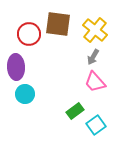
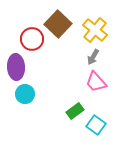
brown square: rotated 36 degrees clockwise
red circle: moved 3 px right, 5 px down
pink trapezoid: moved 1 px right
cyan square: rotated 18 degrees counterclockwise
